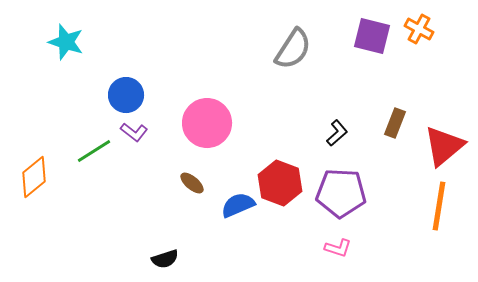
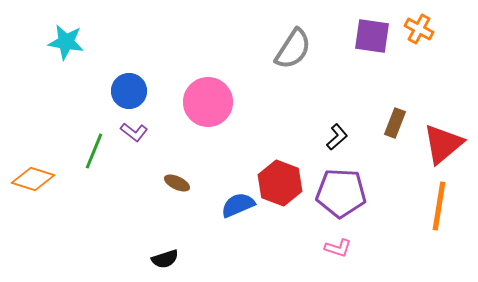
purple square: rotated 6 degrees counterclockwise
cyan star: rotated 9 degrees counterclockwise
blue circle: moved 3 px right, 4 px up
pink circle: moved 1 px right, 21 px up
black L-shape: moved 4 px down
red triangle: moved 1 px left, 2 px up
green line: rotated 36 degrees counterclockwise
orange diamond: moved 1 px left, 2 px down; rotated 57 degrees clockwise
brown ellipse: moved 15 px left; rotated 15 degrees counterclockwise
